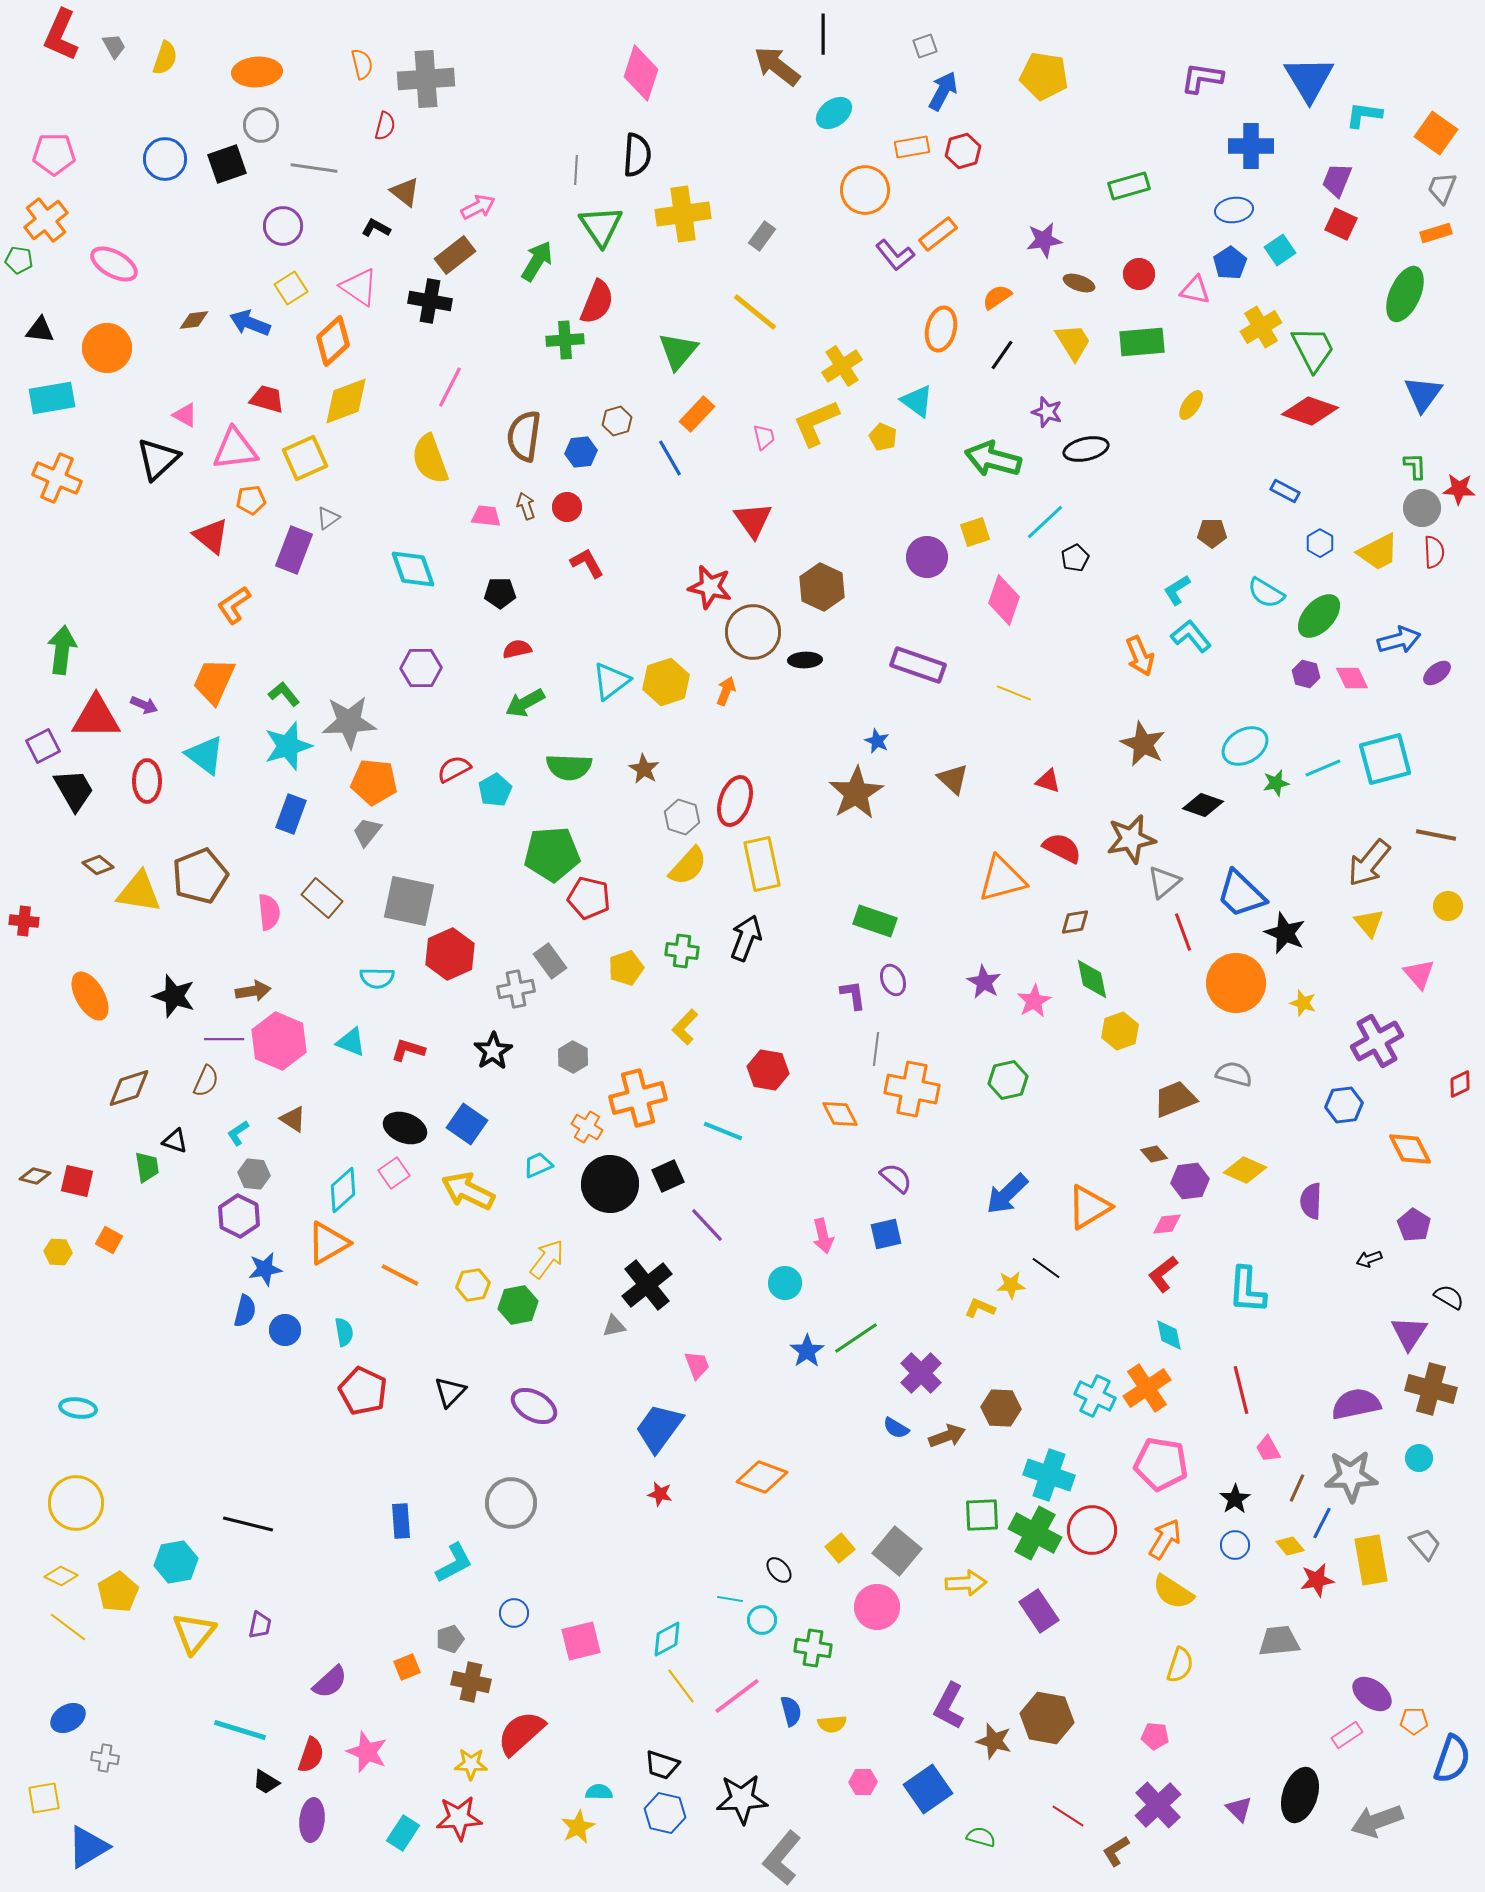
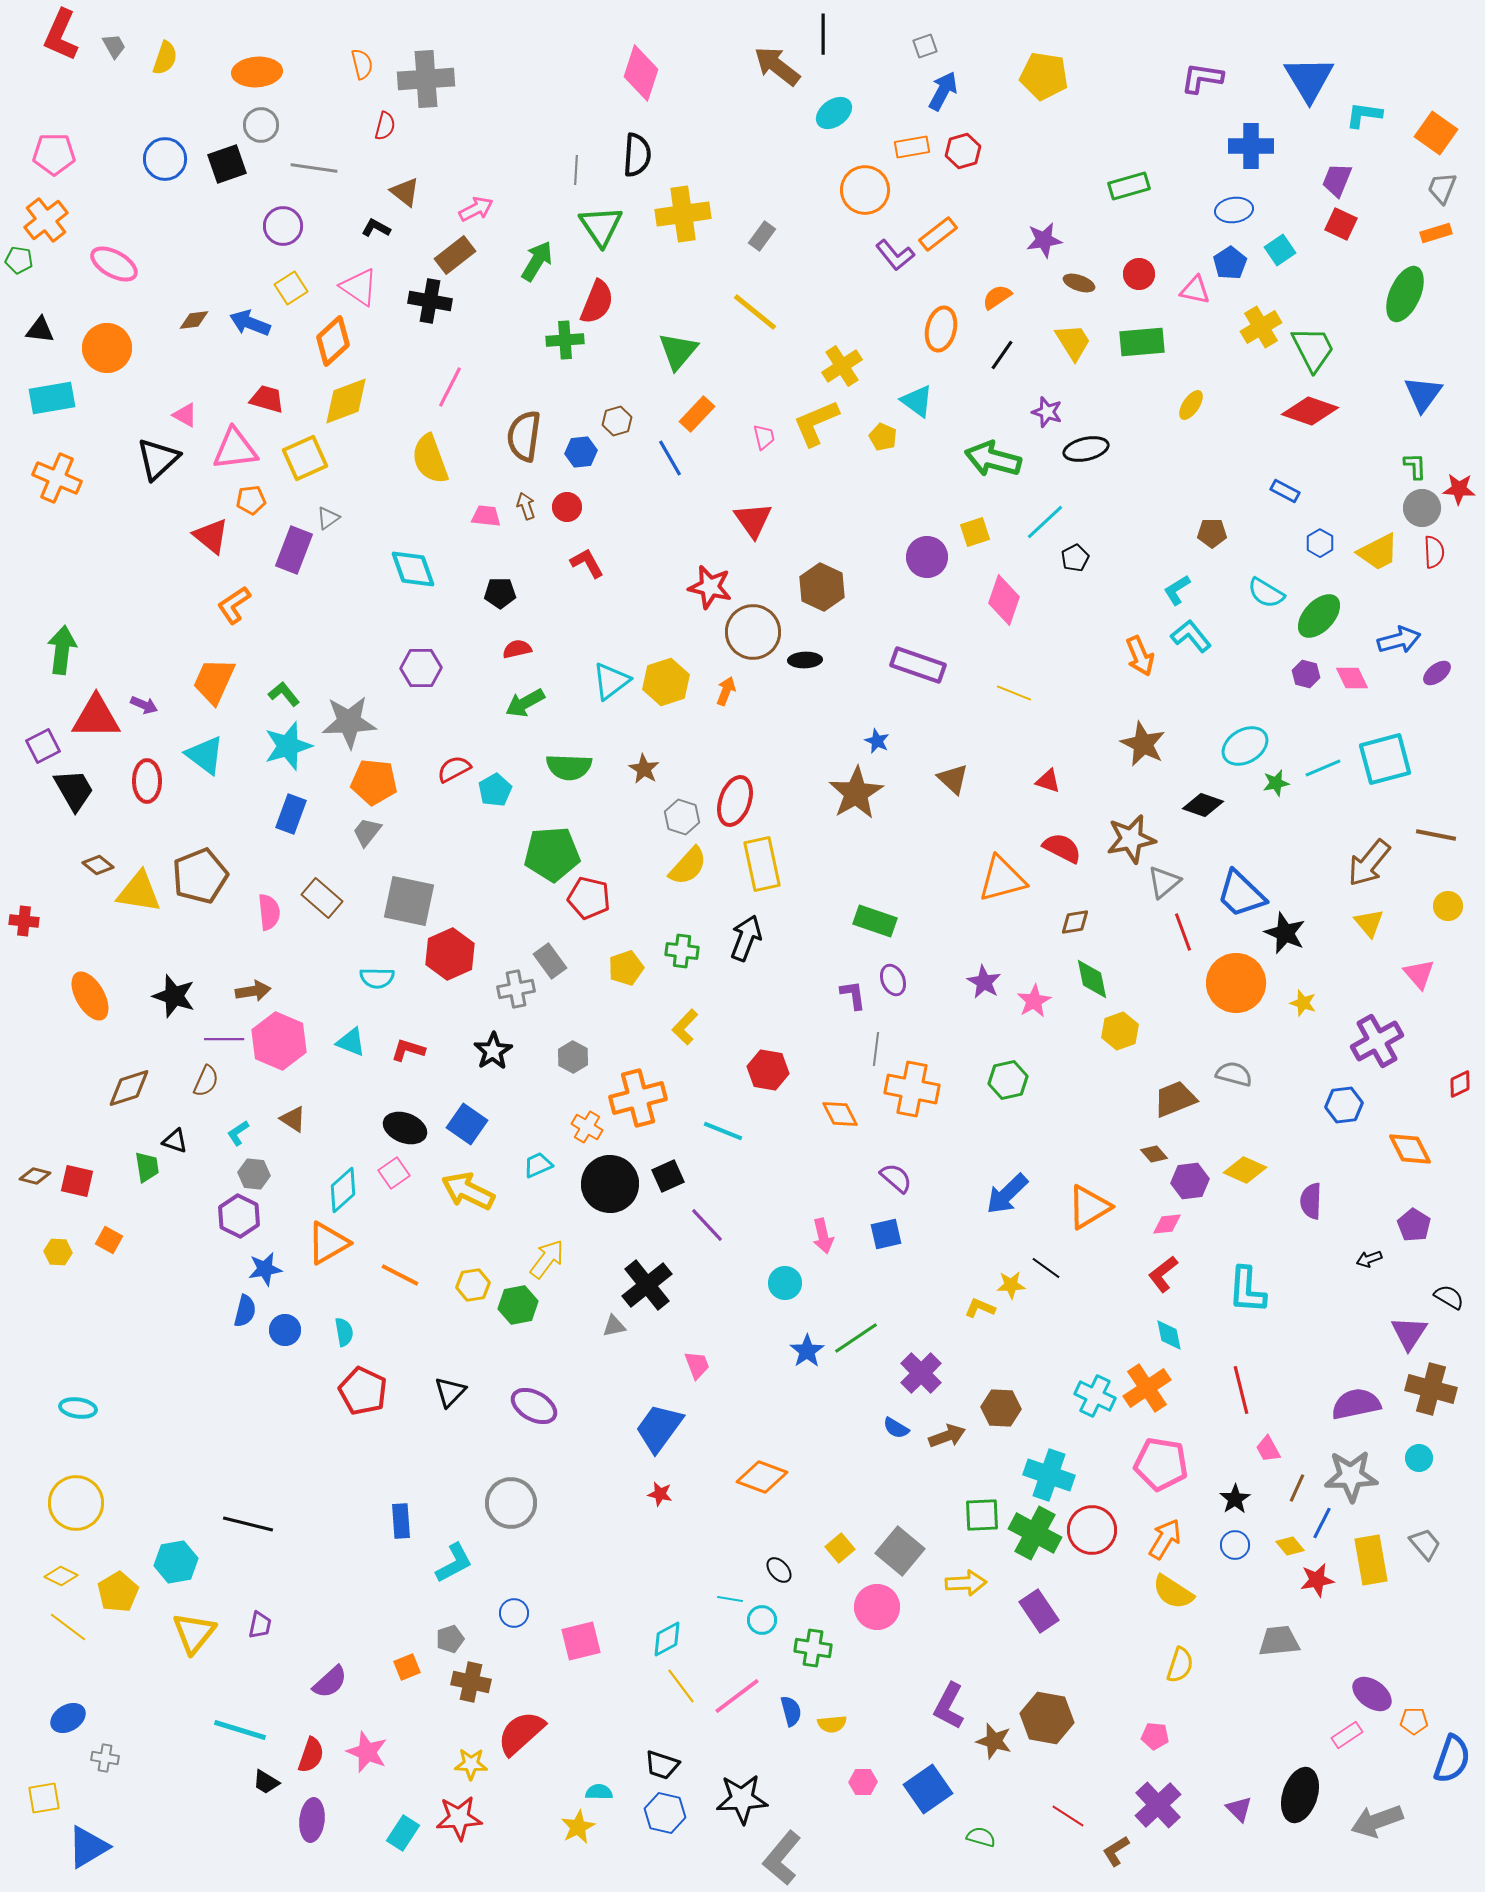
pink arrow at (478, 207): moved 2 px left, 2 px down
gray square at (897, 1551): moved 3 px right
